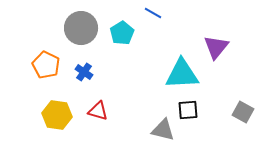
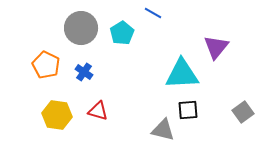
gray square: rotated 25 degrees clockwise
